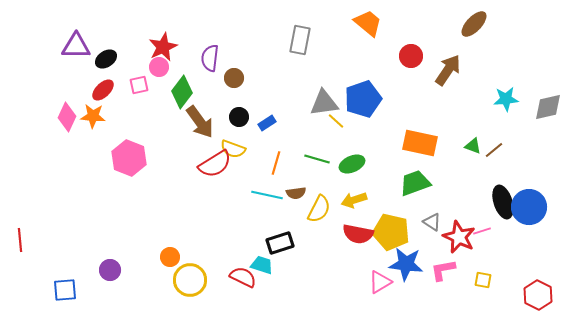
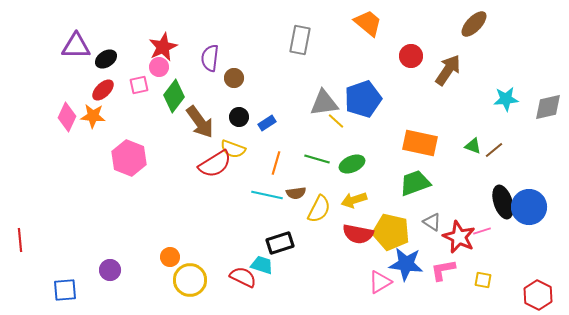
green diamond at (182, 92): moved 8 px left, 4 px down
